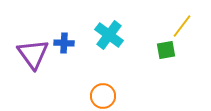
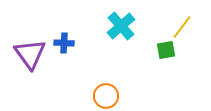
yellow line: moved 1 px down
cyan cross: moved 12 px right, 9 px up; rotated 12 degrees clockwise
purple triangle: moved 3 px left
orange circle: moved 3 px right
